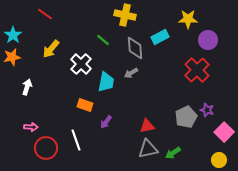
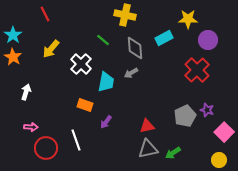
red line: rotated 28 degrees clockwise
cyan rectangle: moved 4 px right, 1 px down
orange star: moved 1 px right; rotated 30 degrees counterclockwise
white arrow: moved 1 px left, 5 px down
gray pentagon: moved 1 px left, 1 px up
